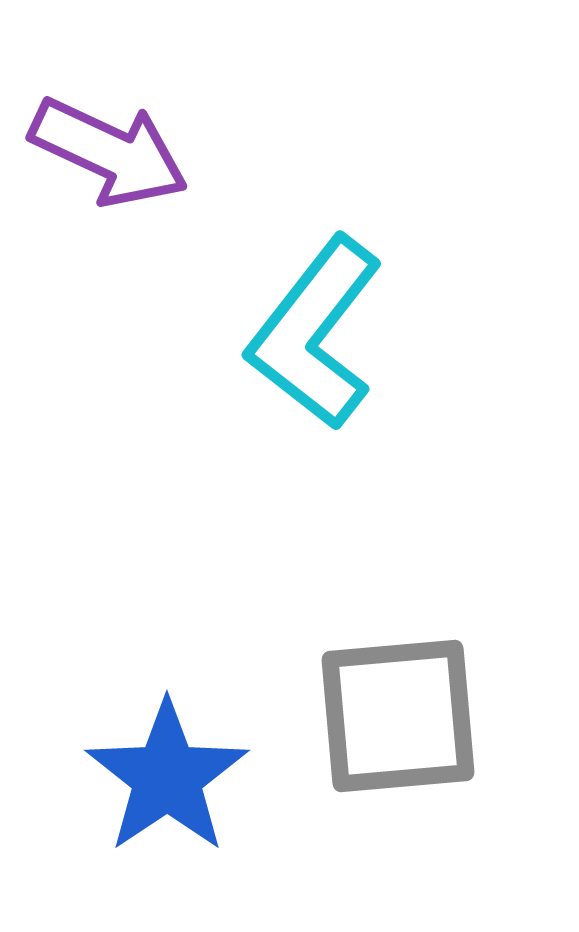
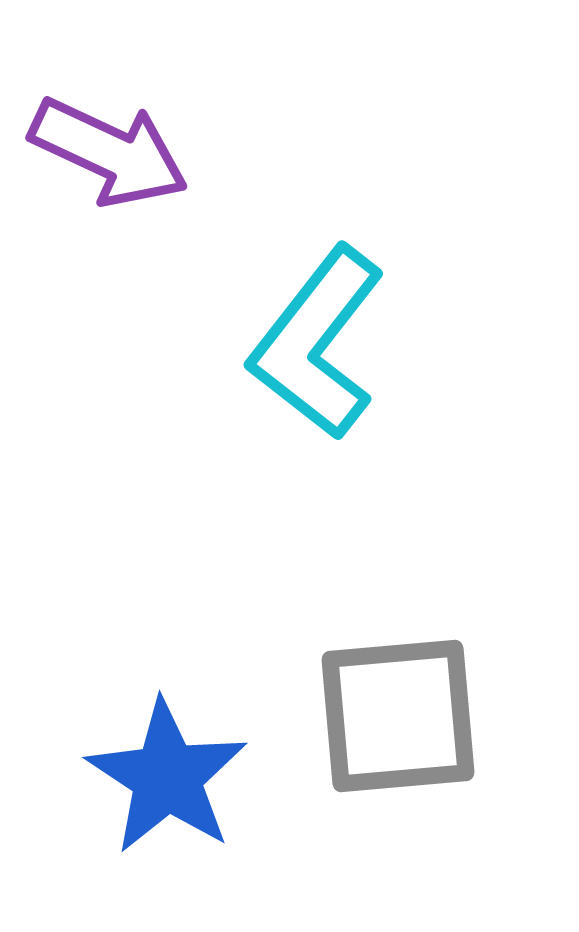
cyan L-shape: moved 2 px right, 10 px down
blue star: rotated 5 degrees counterclockwise
